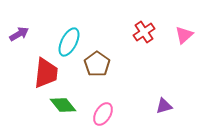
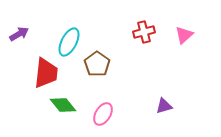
red cross: rotated 20 degrees clockwise
